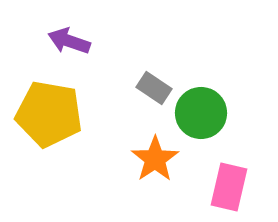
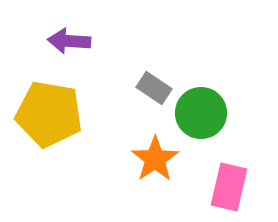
purple arrow: rotated 15 degrees counterclockwise
